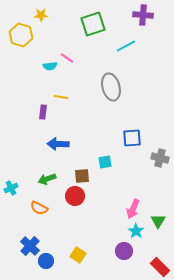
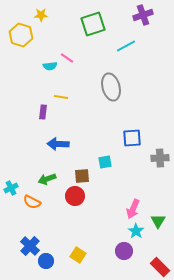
purple cross: rotated 24 degrees counterclockwise
gray cross: rotated 18 degrees counterclockwise
orange semicircle: moved 7 px left, 6 px up
